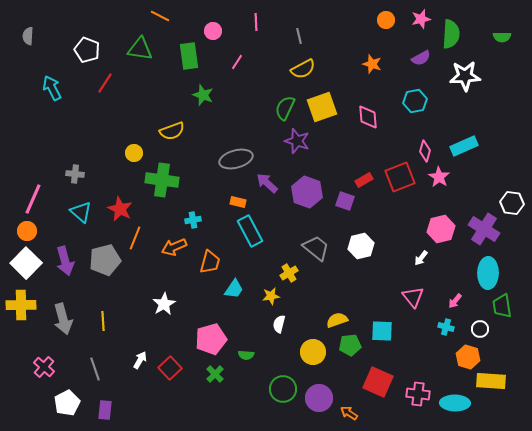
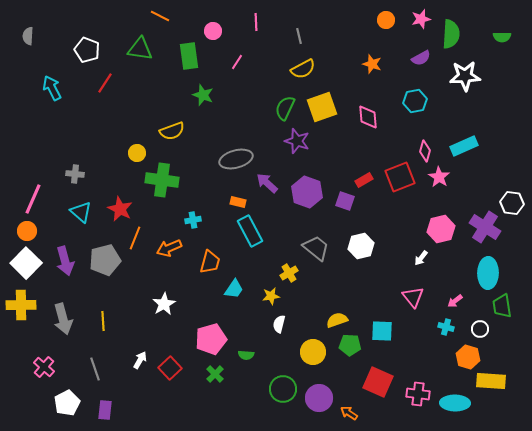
yellow circle at (134, 153): moved 3 px right
purple cross at (484, 229): moved 1 px right, 2 px up
orange arrow at (174, 247): moved 5 px left, 1 px down
pink arrow at (455, 301): rotated 14 degrees clockwise
green pentagon at (350, 345): rotated 10 degrees clockwise
